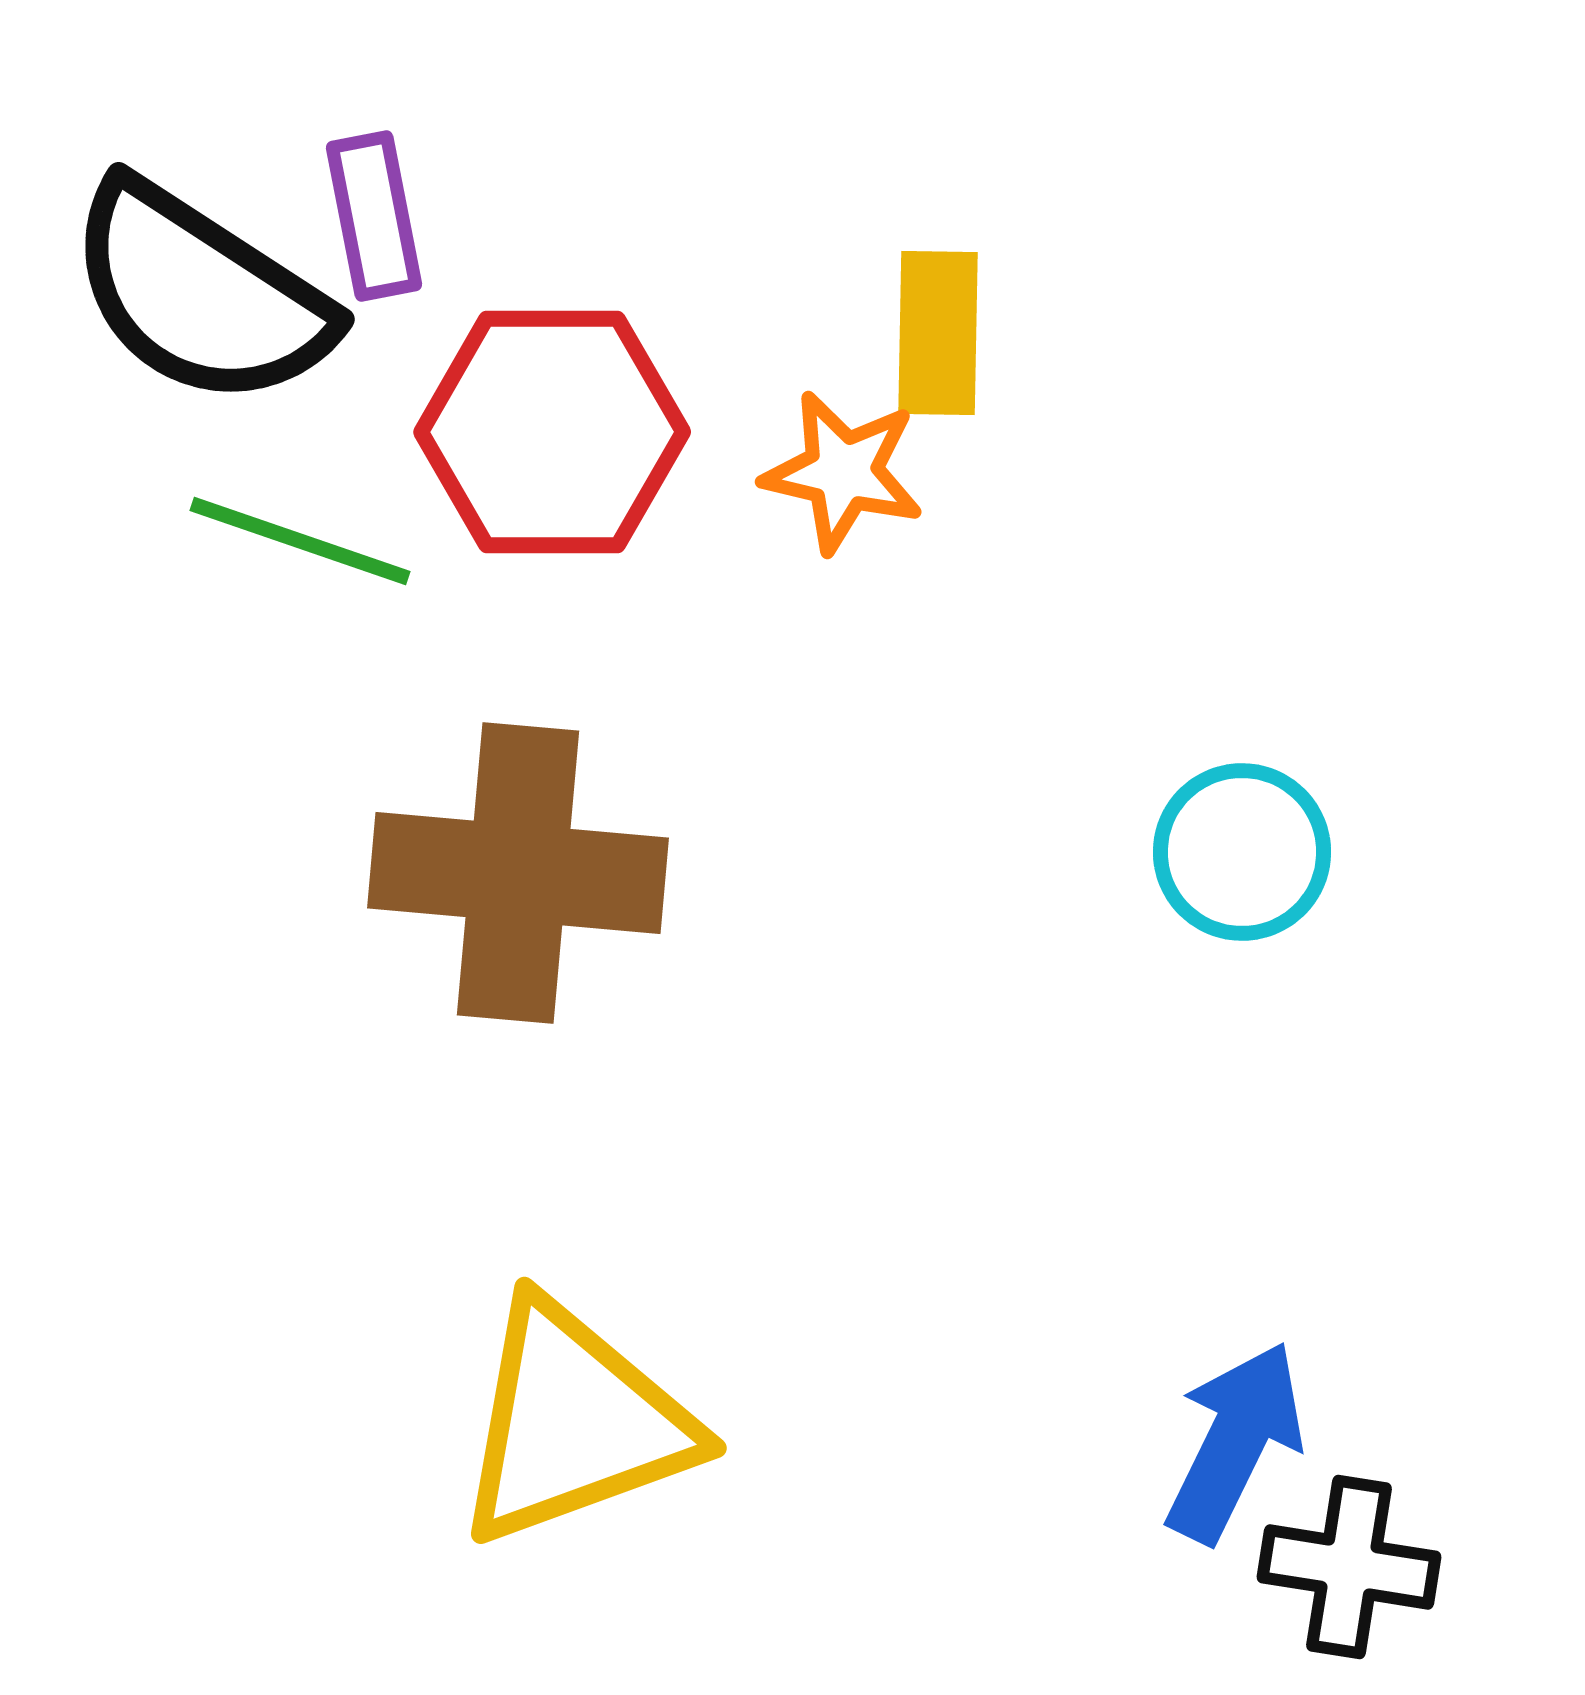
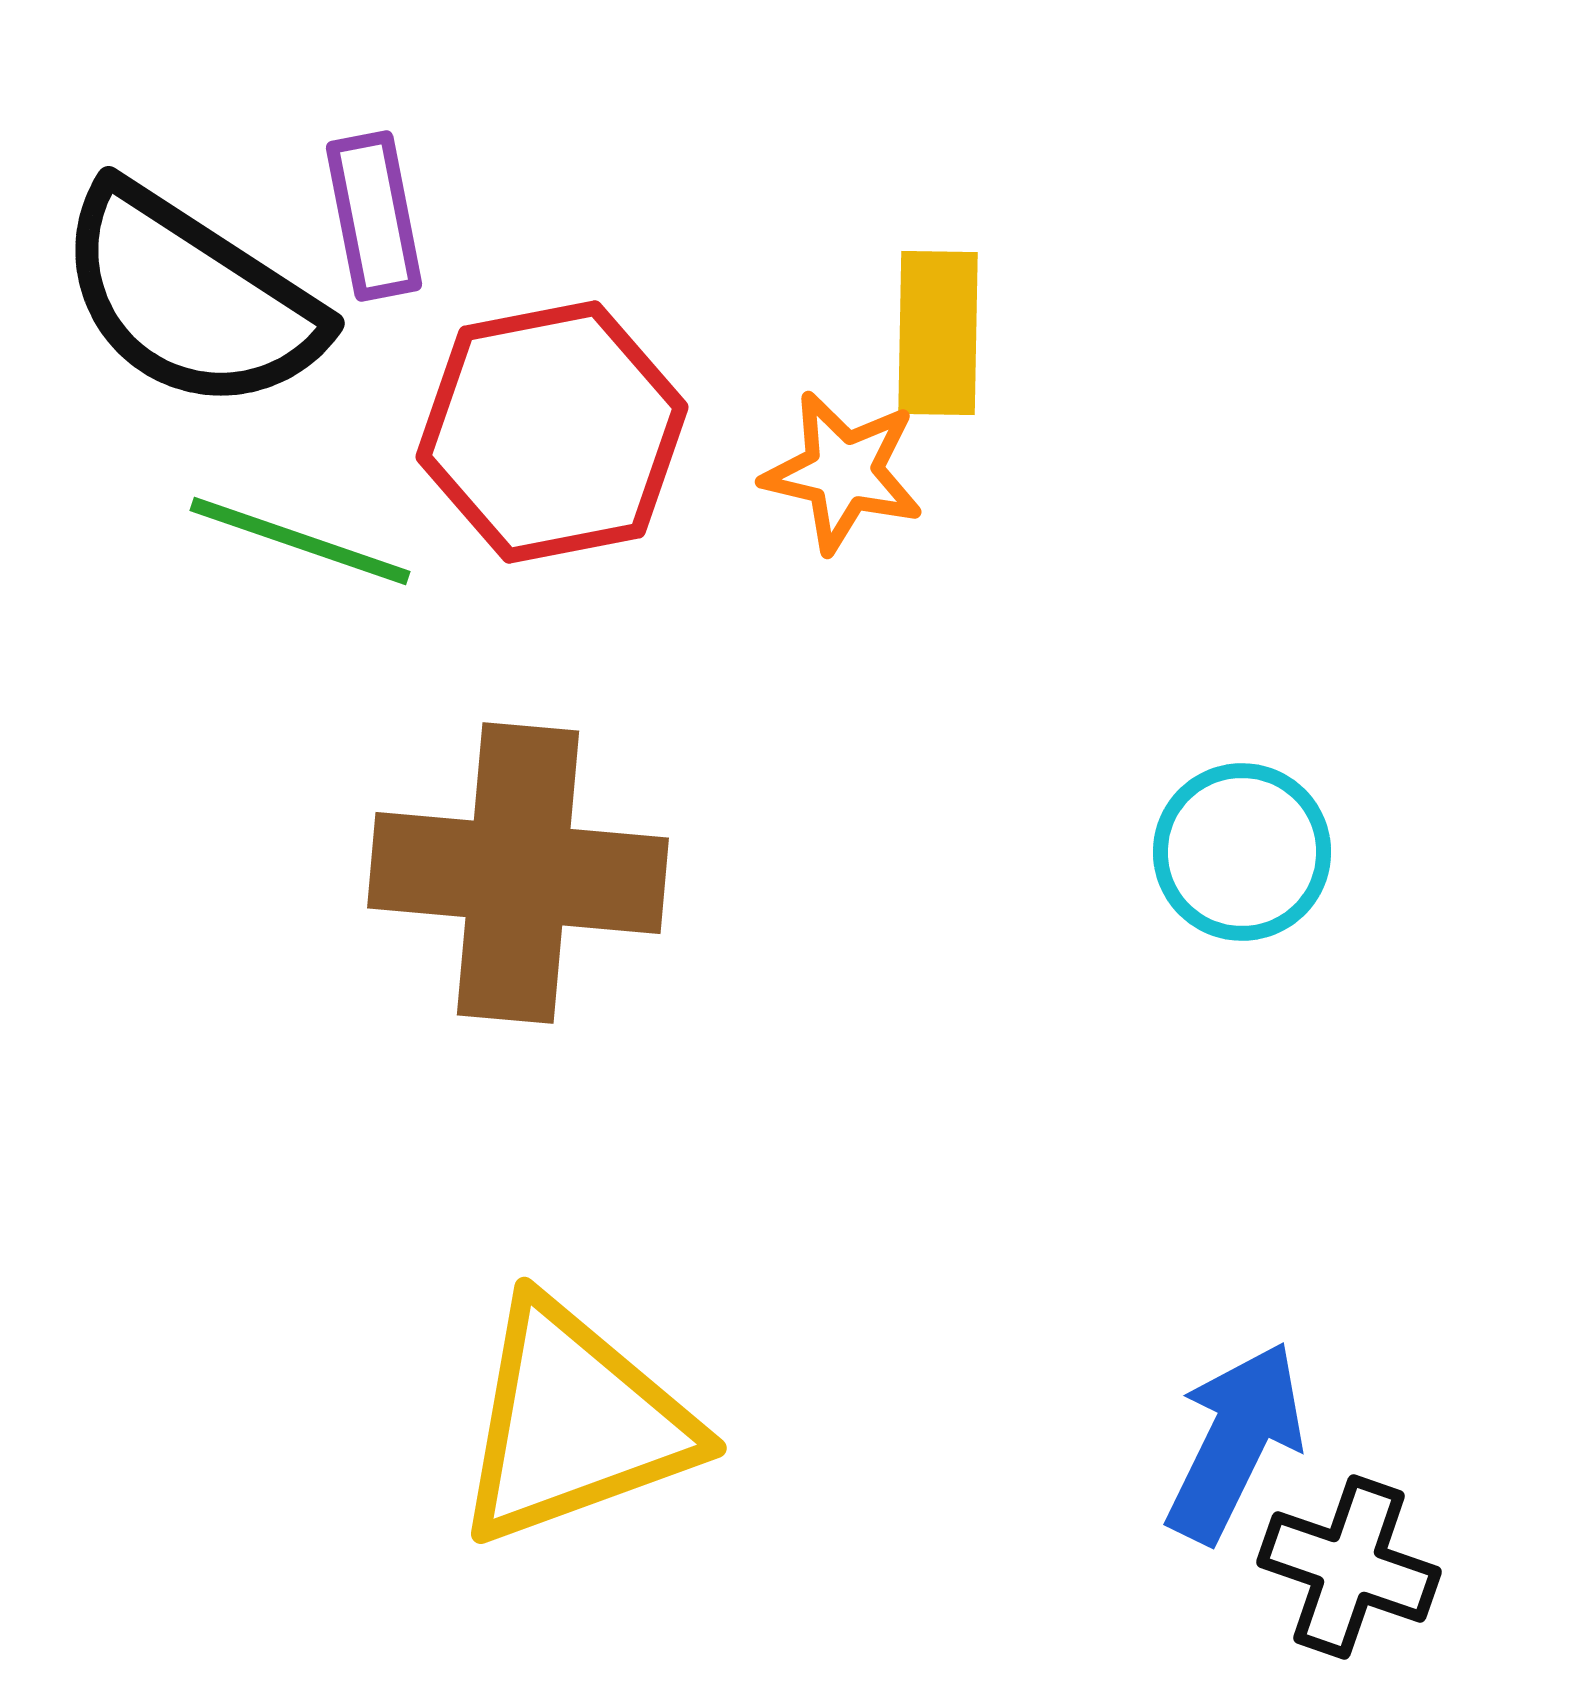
black semicircle: moved 10 px left, 4 px down
red hexagon: rotated 11 degrees counterclockwise
black cross: rotated 10 degrees clockwise
